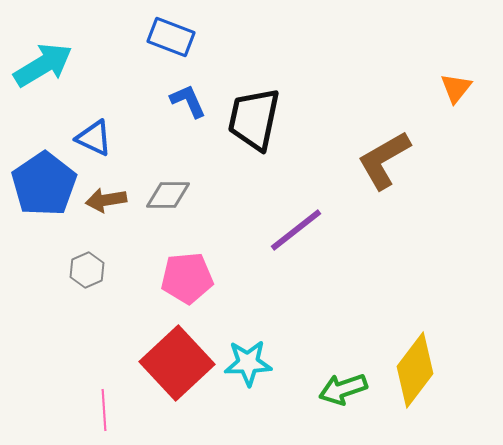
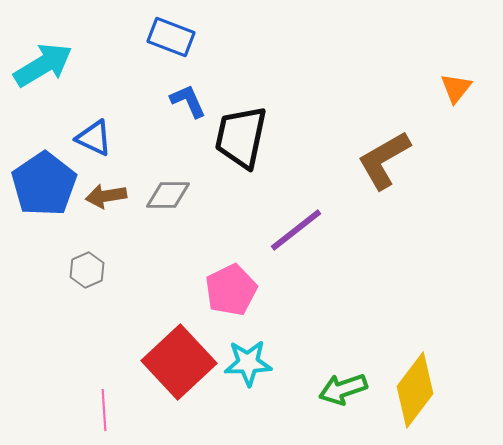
black trapezoid: moved 13 px left, 18 px down
brown arrow: moved 4 px up
pink pentagon: moved 44 px right, 12 px down; rotated 21 degrees counterclockwise
red square: moved 2 px right, 1 px up
yellow diamond: moved 20 px down
